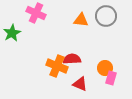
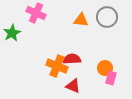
gray circle: moved 1 px right, 1 px down
red triangle: moved 7 px left, 2 px down
